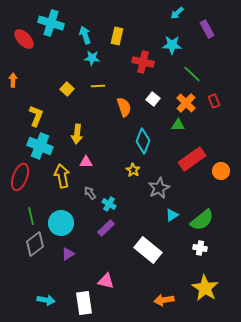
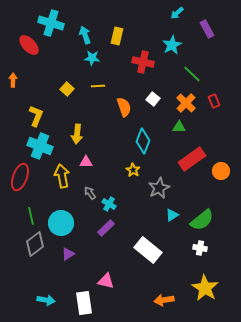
red ellipse at (24, 39): moved 5 px right, 6 px down
cyan star at (172, 45): rotated 30 degrees counterclockwise
green triangle at (178, 125): moved 1 px right, 2 px down
